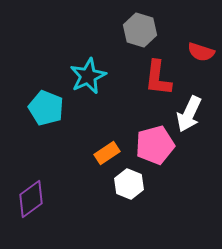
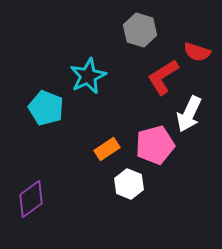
red semicircle: moved 4 px left
red L-shape: moved 5 px right, 1 px up; rotated 51 degrees clockwise
orange rectangle: moved 4 px up
